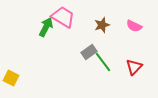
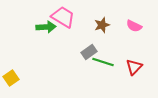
green arrow: rotated 60 degrees clockwise
green line: rotated 35 degrees counterclockwise
yellow square: rotated 28 degrees clockwise
